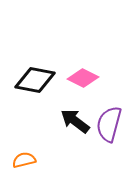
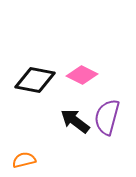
pink diamond: moved 1 px left, 3 px up
purple semicircle: moved 2 px left, 7 px up
